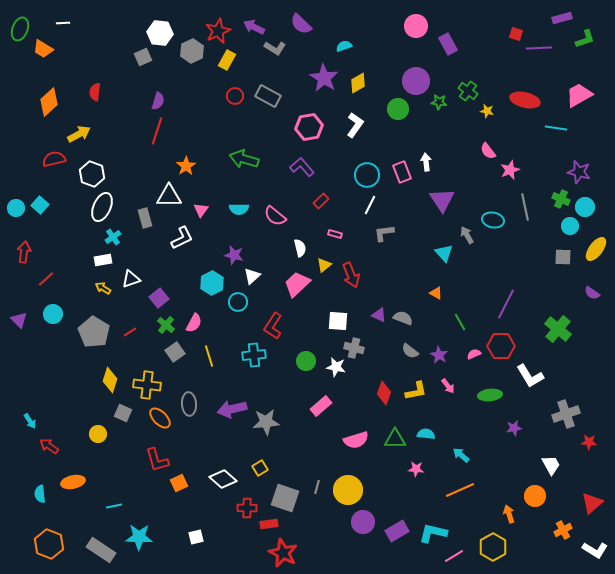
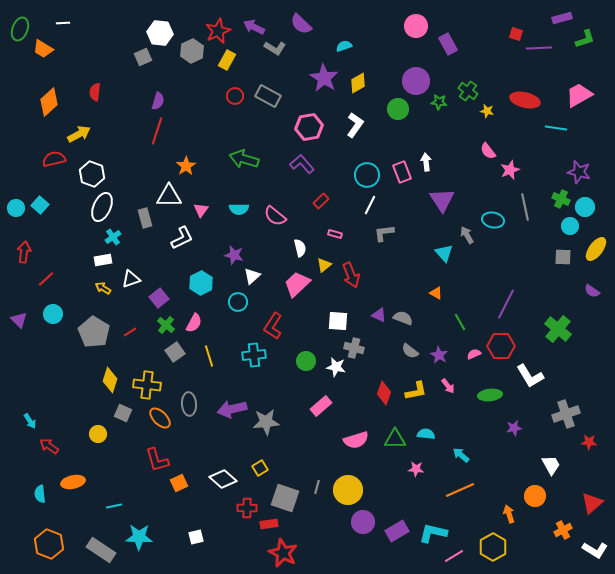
purple L-shape at (302, 167): moved 3 px up
cyan hexagon at (212, 283): moved 11 px left
purple semicircle at (592, 293): moved 2 px up
